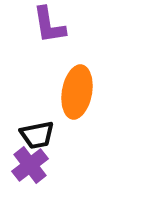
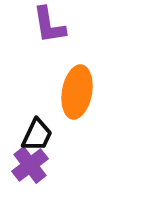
black trapezoid: rotated 54 degrees counterclockwise
